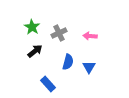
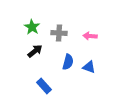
gray cross: rotated 28 degrees clockwise
blue triangle: rotated 40 degrees counterclockwise
blue rectangle: moved 4 px left, 2 px down
